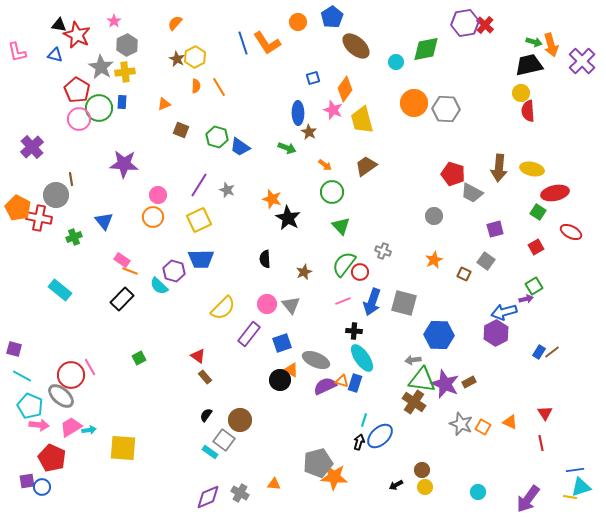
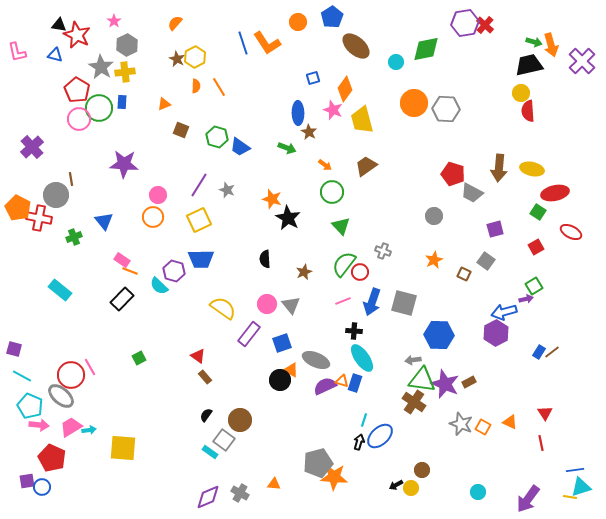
yellow semicircle at (223, 308): rotated 100 degrees counterclockwise
yellow circle at (425, 487): moved 14 px left, 1 px down
